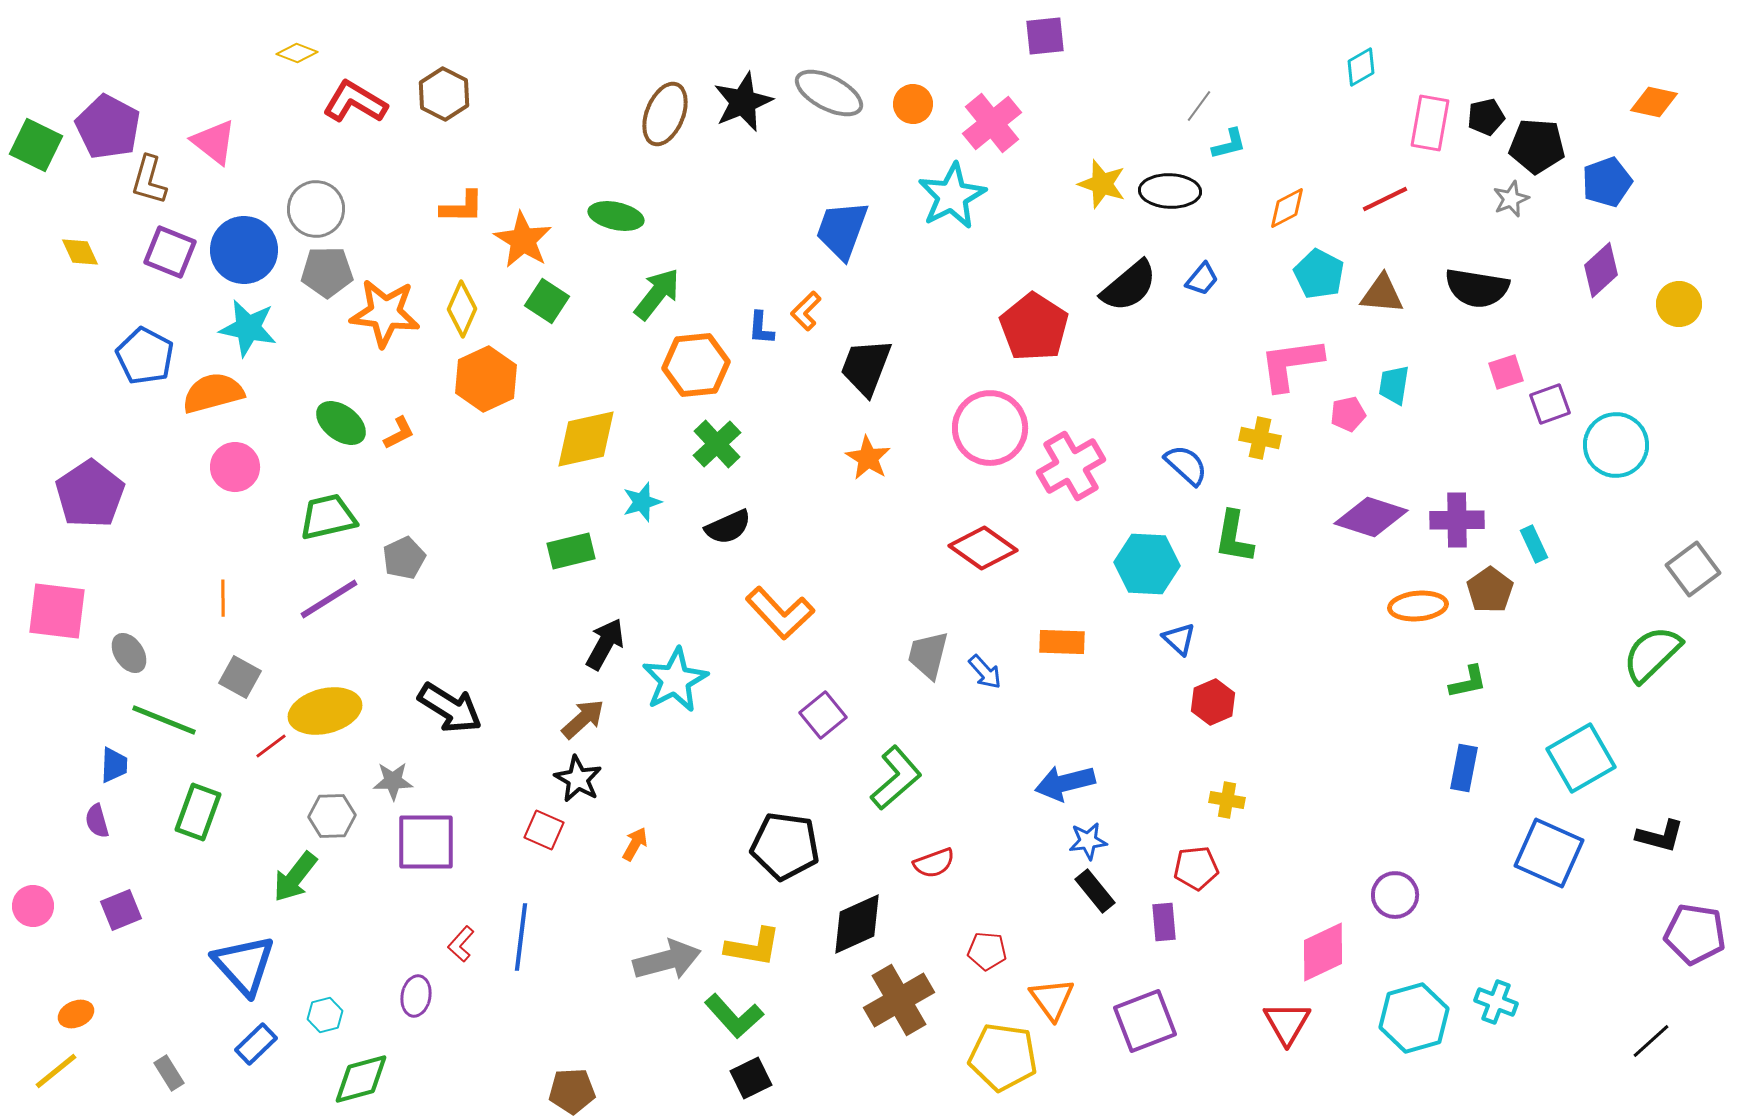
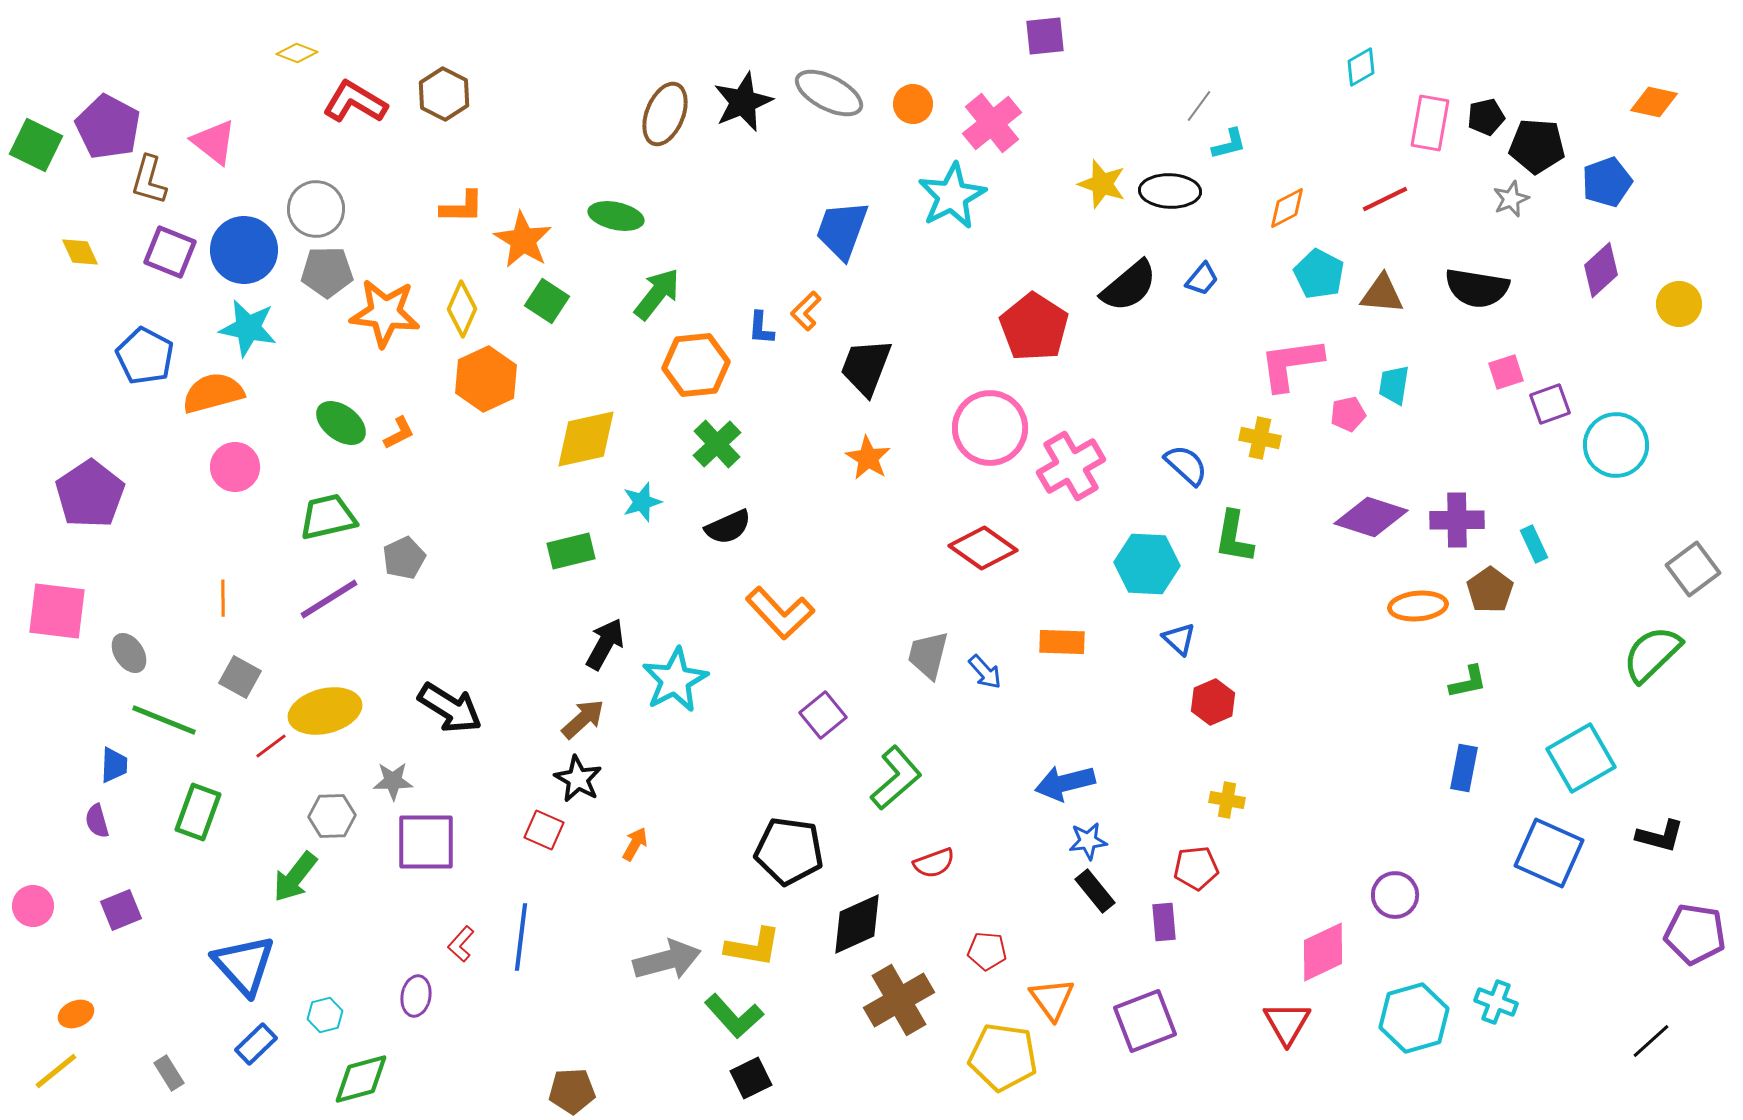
black pentagon at (785, 846): moved 4 px right, 5 px down
